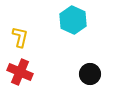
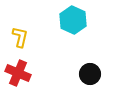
red cross: moved 2 px left, 1 px down
